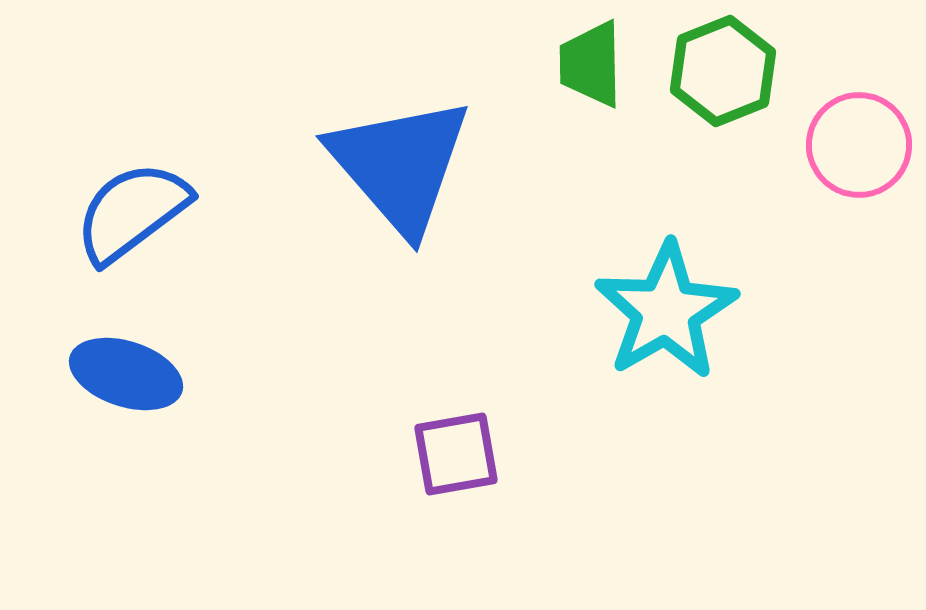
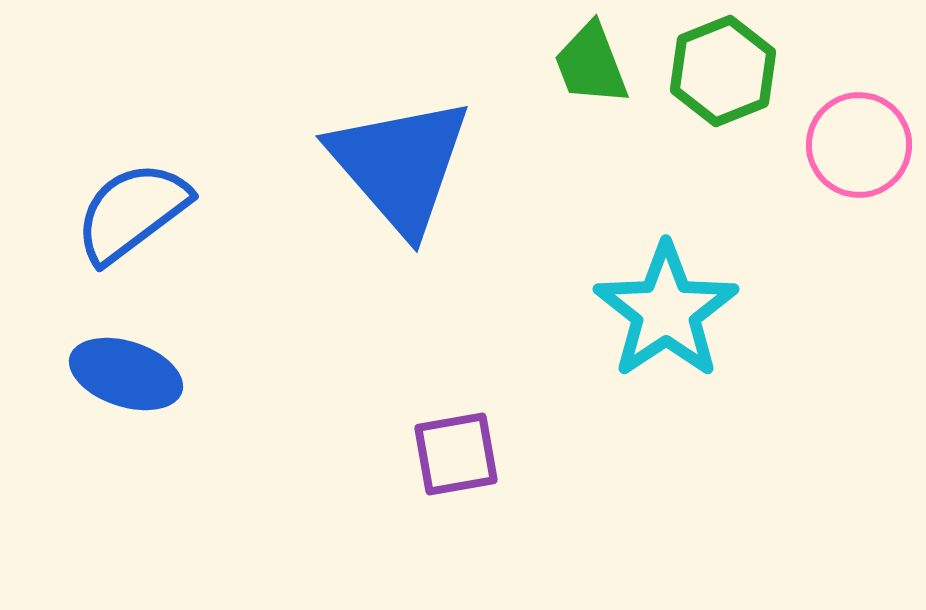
green trapezoid: rotated 20 degrees counterclockwise
cyan star: rotated 4 degrees counterclockwise
